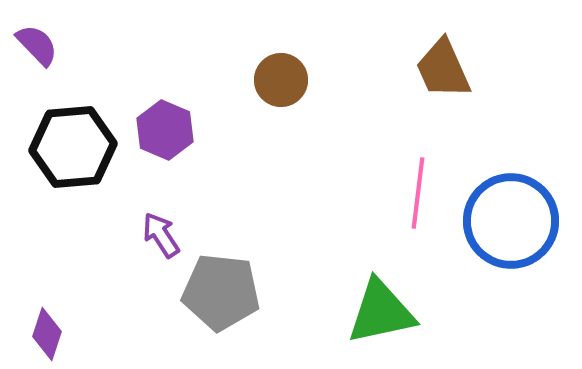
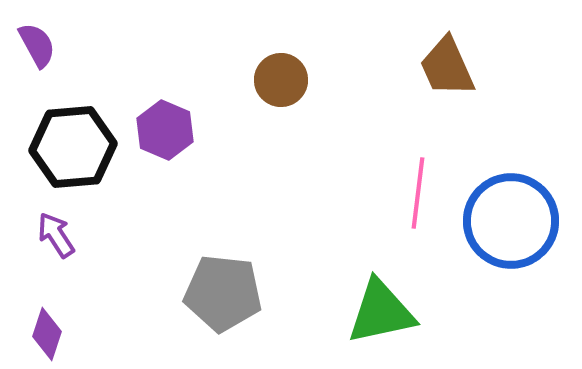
purple semicircle: rotated 15 degrees clockwise
brown trapezoid: moved 4 px right, 2 px up
purple arrow: moved 105 px left
gray pentagon: moved 2 px right, 1 px down
